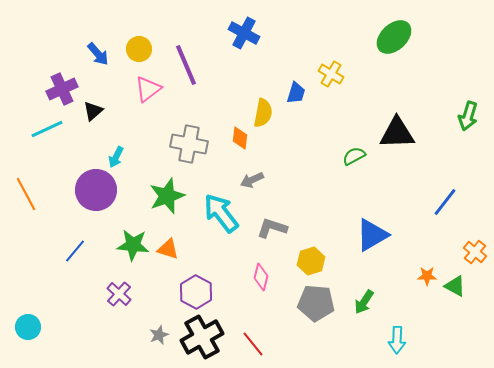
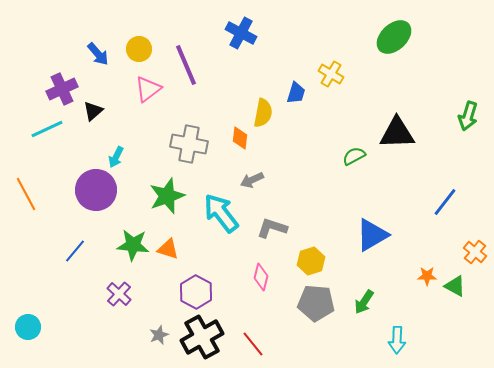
blue cross at (244, 33): moved 3 px left
